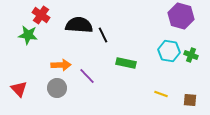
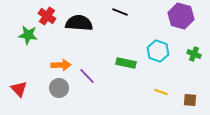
red cross: moved 6 px right, 1 px down
black semicircle: moved 2 px up
black line: moved 17 px right, 23 px up; rotated 42 degrees counterclockwise
cyan hexagon: moved 11 px left; rotated 10 degrees clockwise
green cross: moved 3 px right, 1 px up
gray circle: moved 2 px right
yellow line: moved 2 px up
